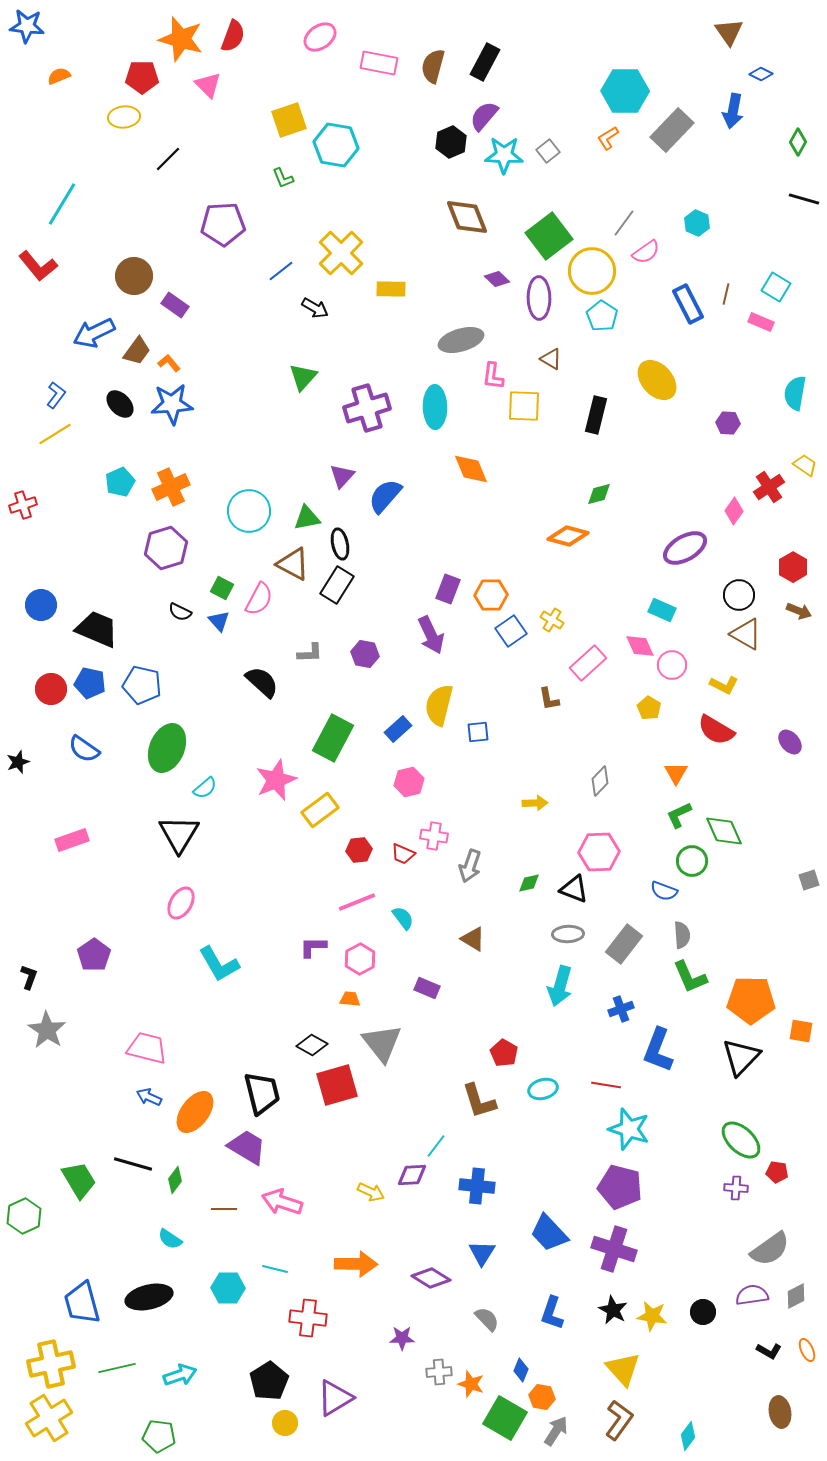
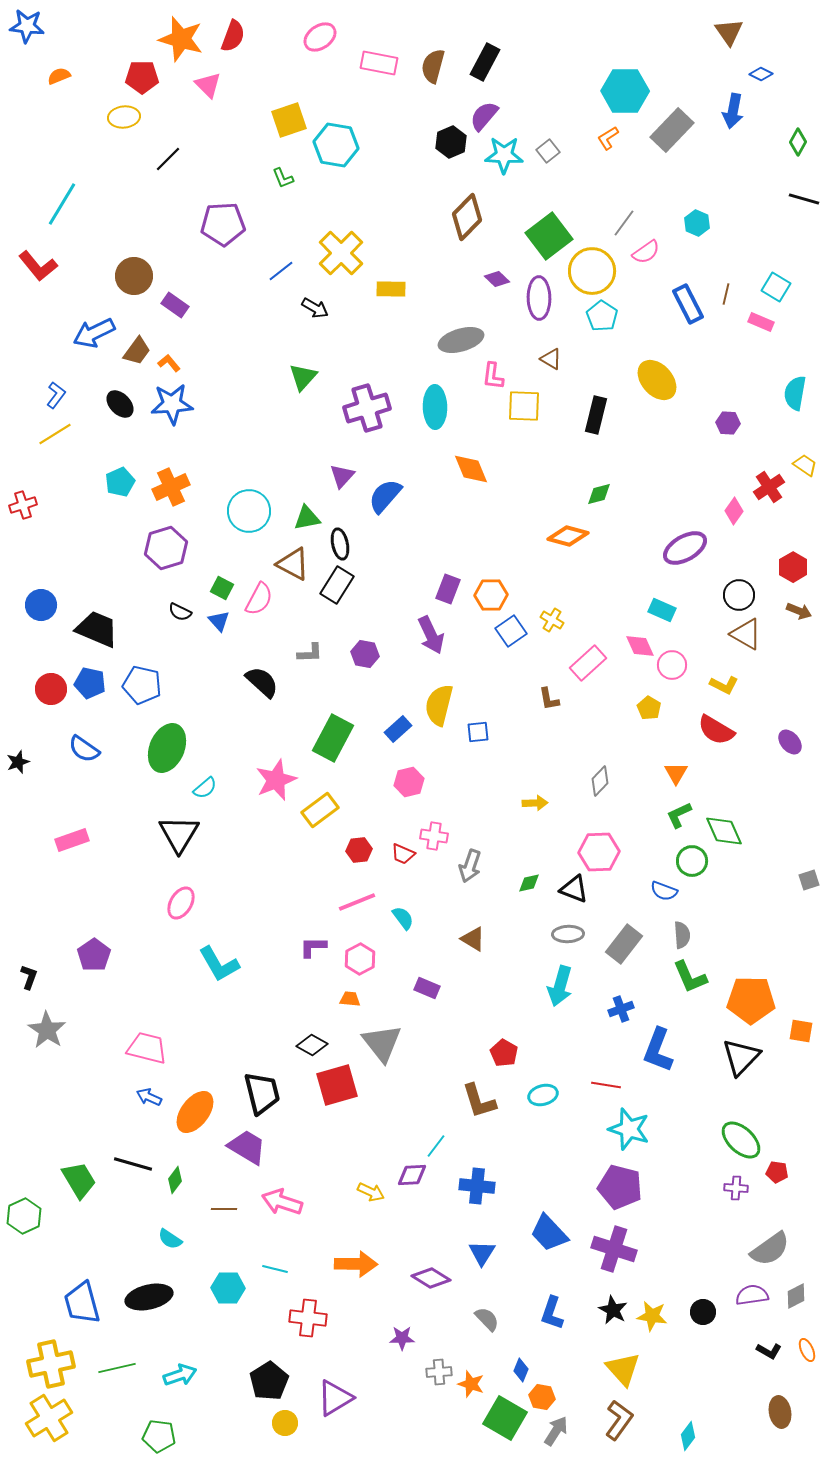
brown diamond at (467, 217): rotated 66 degrees clockwise
cyan ellipse at (543, 1089): moved 6 px down
